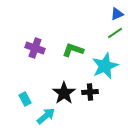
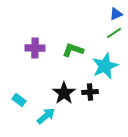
blue triangle: moved 1 px left
green line: moved 1 px left
purple cross: rotated 18 degrees counterclockwise
cyan rectangle: moved 6 px left, 1 px down; rotated 24 degrees counterclockwise
